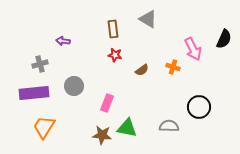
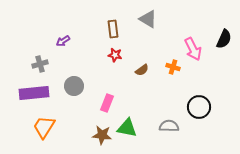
purple arrow: rotated 40 degrees counterclockwise
